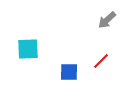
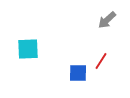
red line: rotated 12 degrees counterclockwise
blue square: moved 9 px right, 1 px down
